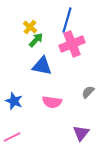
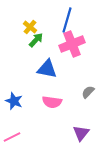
blue triangle: moved 5 px right, 3 px down
